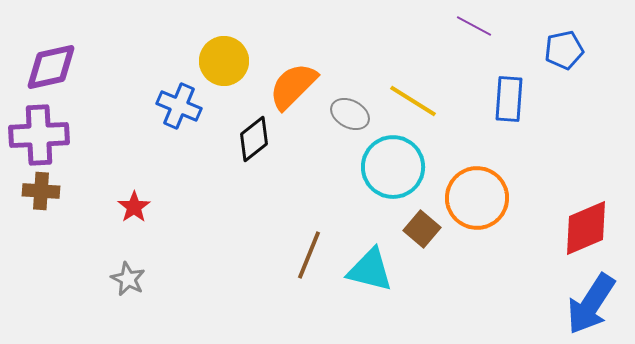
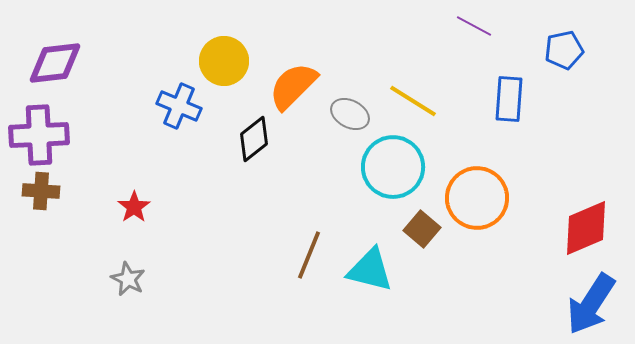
purple diamond: moved 4 px right, 4 px up; rotated 6 degrees clockwise
